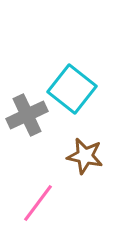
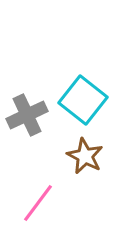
cyan square: moved 11 px right, 11 px down
brown star: rotated 15 degrees clockwise
